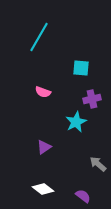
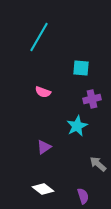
cyan star: moved 1 px right, 4 px down
purple semicircle: rotated 35 degrees clockwise
